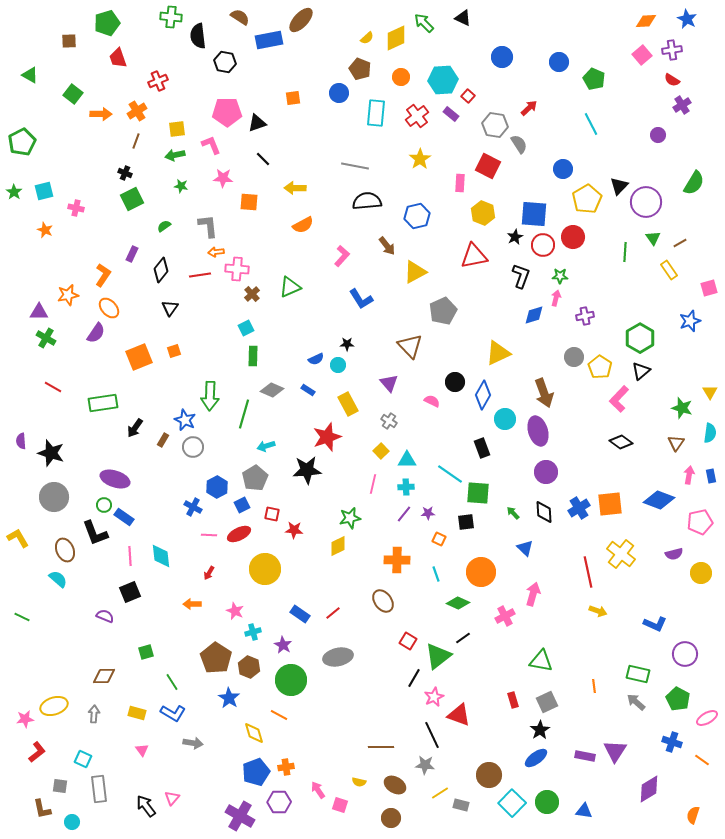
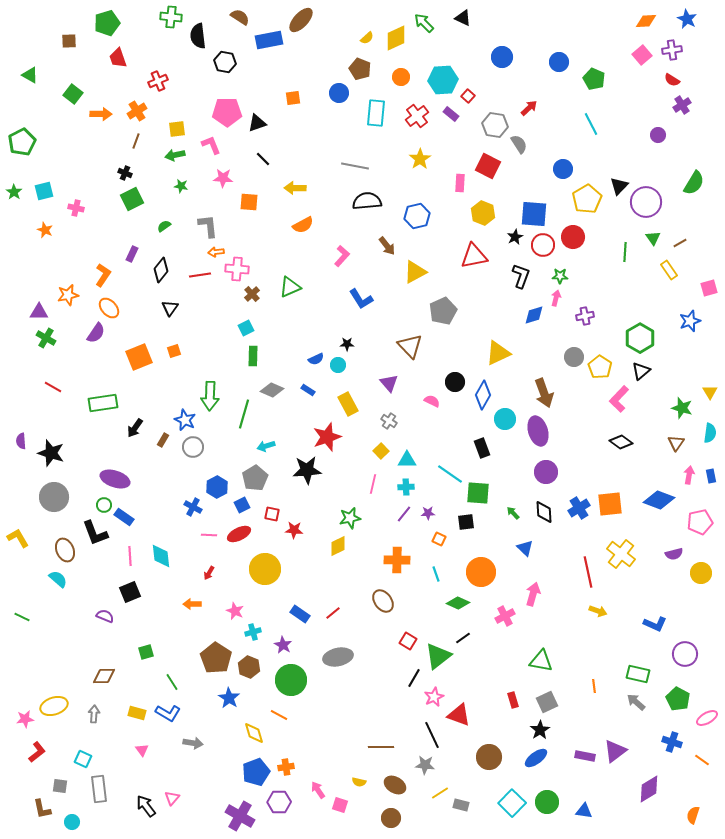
blue L-shape at (173, 713): moved 5 px left
purple triangle at (615, 751): rotated 20 degrees clockwise
brown circle at (489, 775): moved 18 px up
